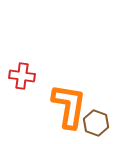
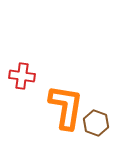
orange L-shape: moved 3 px left, 1 px down
